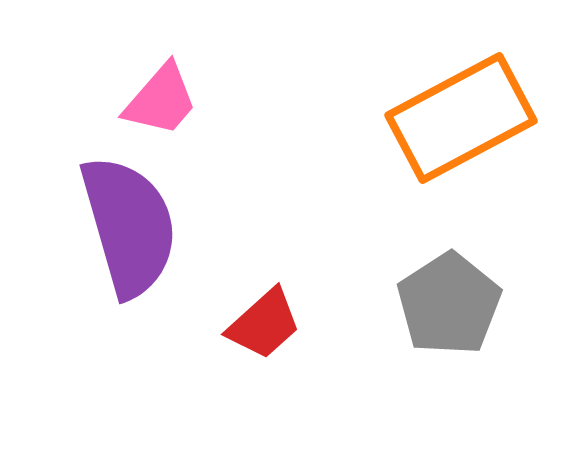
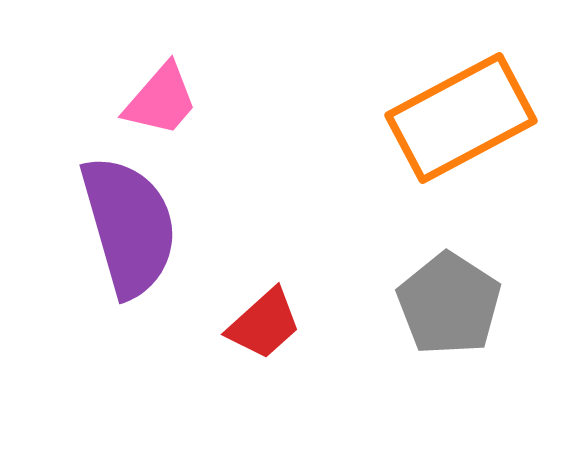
gray pentagon: rotated 6 degrees counterclockwise
